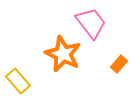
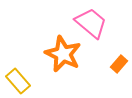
pink trapezoid: rotated 12 degrees counterclockwise
